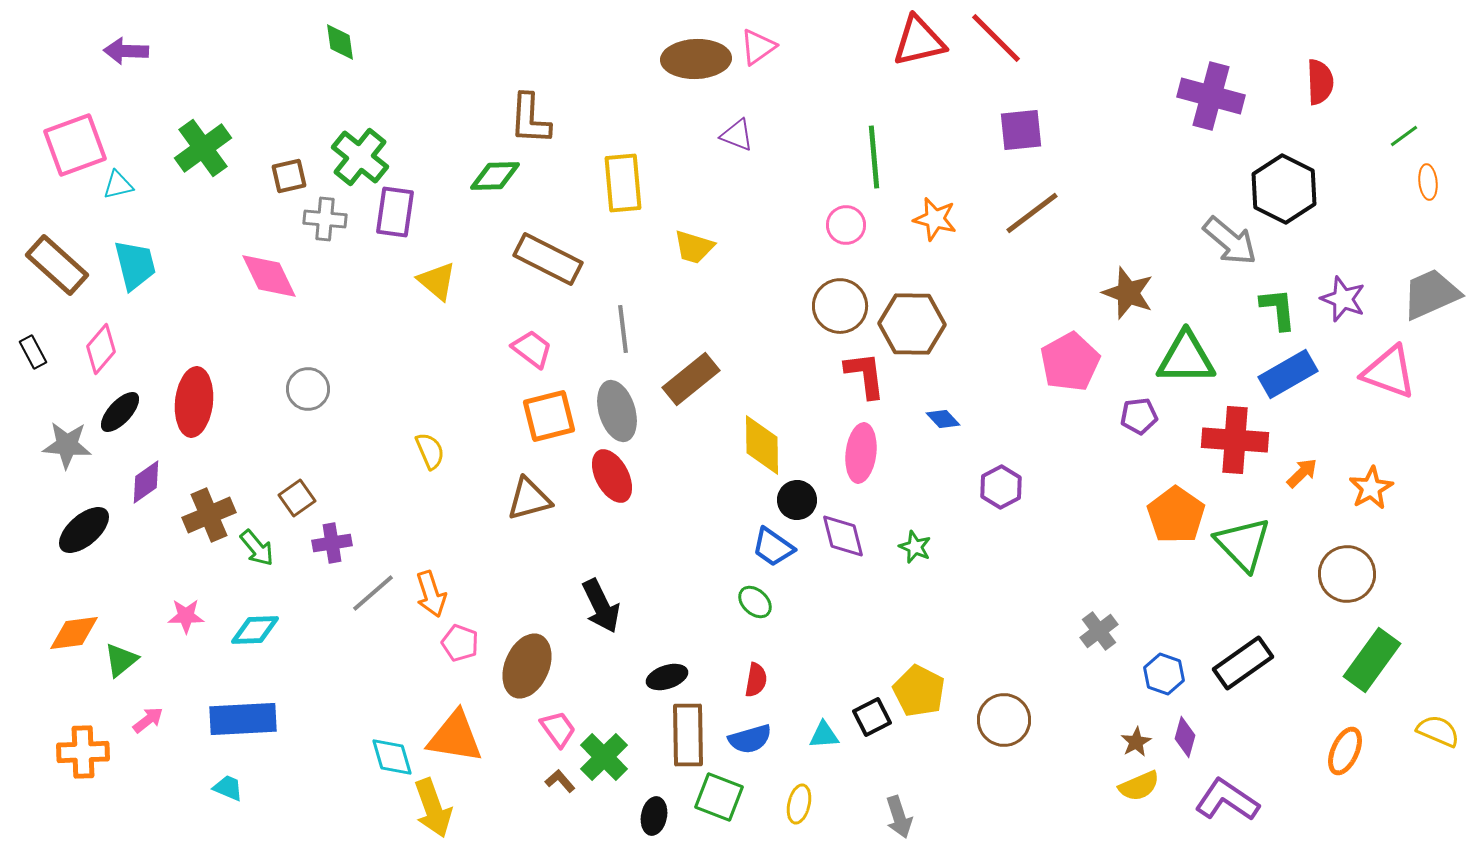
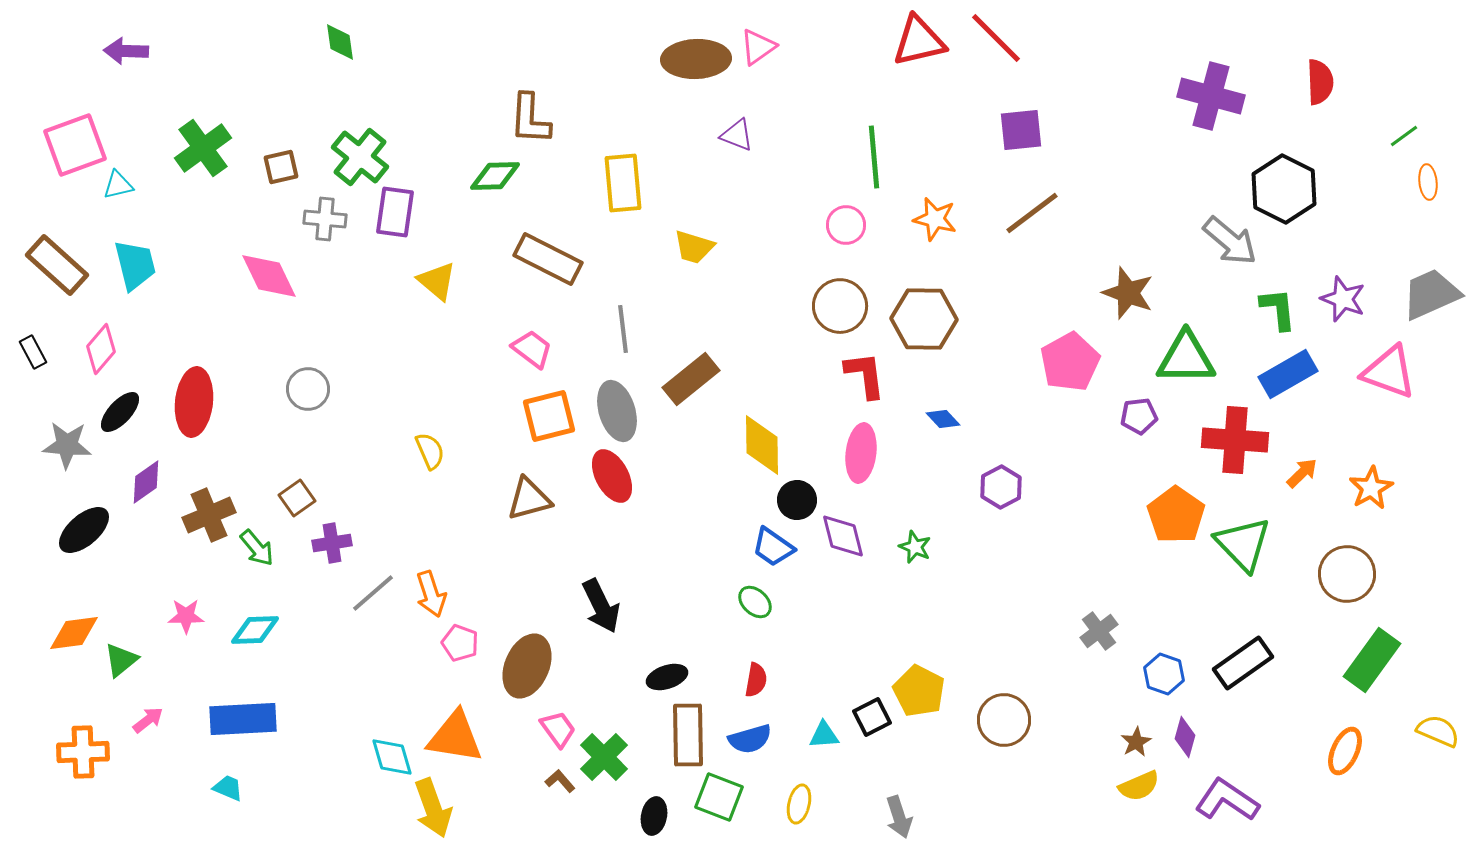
brown square at (289, 176): moved 8 px left, 9 px up
brown hexagon at (912, 324): moved 12 px right, 5 px up
